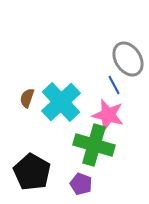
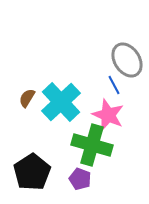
gray ellipse: moved 1 px left, 1 px down
brown semicircle: rotated 12 degrees clockwise
pink star: rotated 8 degrees clockwise
green cross: moved 2 px left
black pentagon: rotated 9 degrees clockwise
purple pentagon: moved 1 px left, 5 px up
